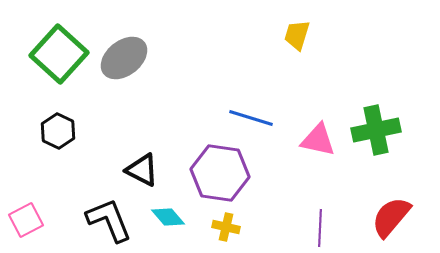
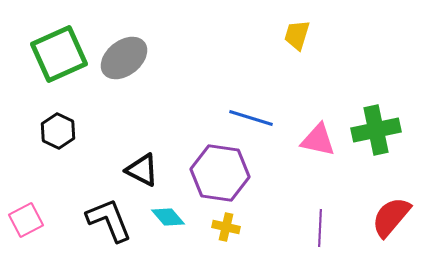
green square: rotated 24 degrees clockwise
